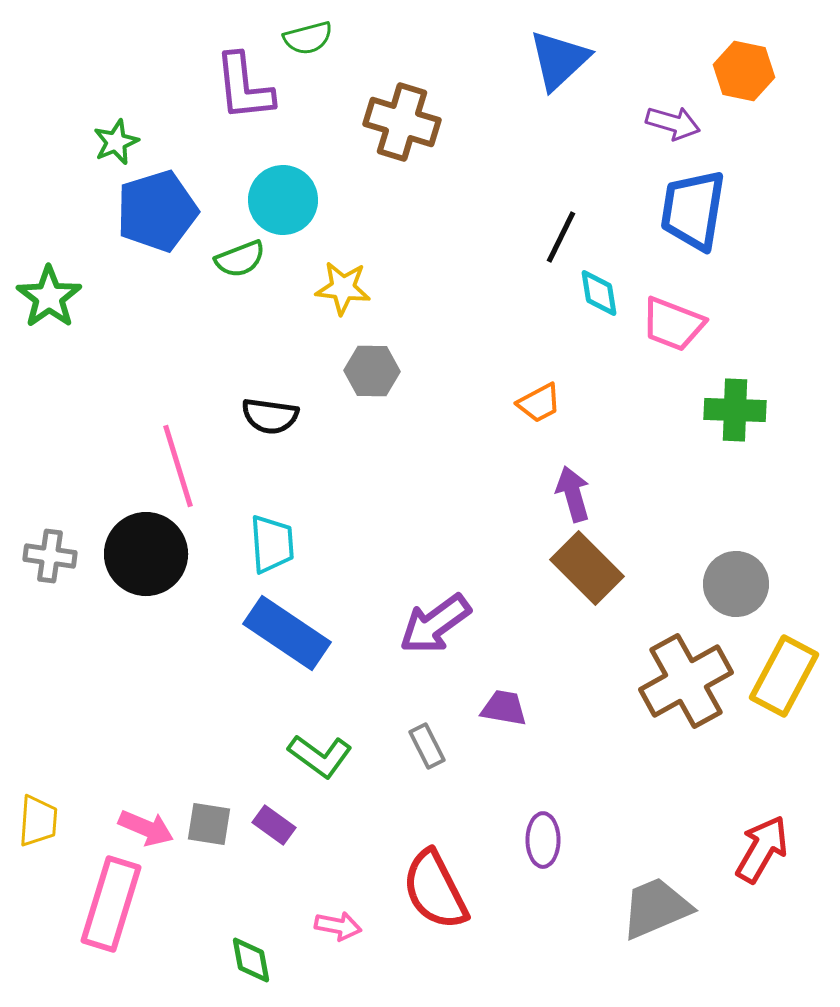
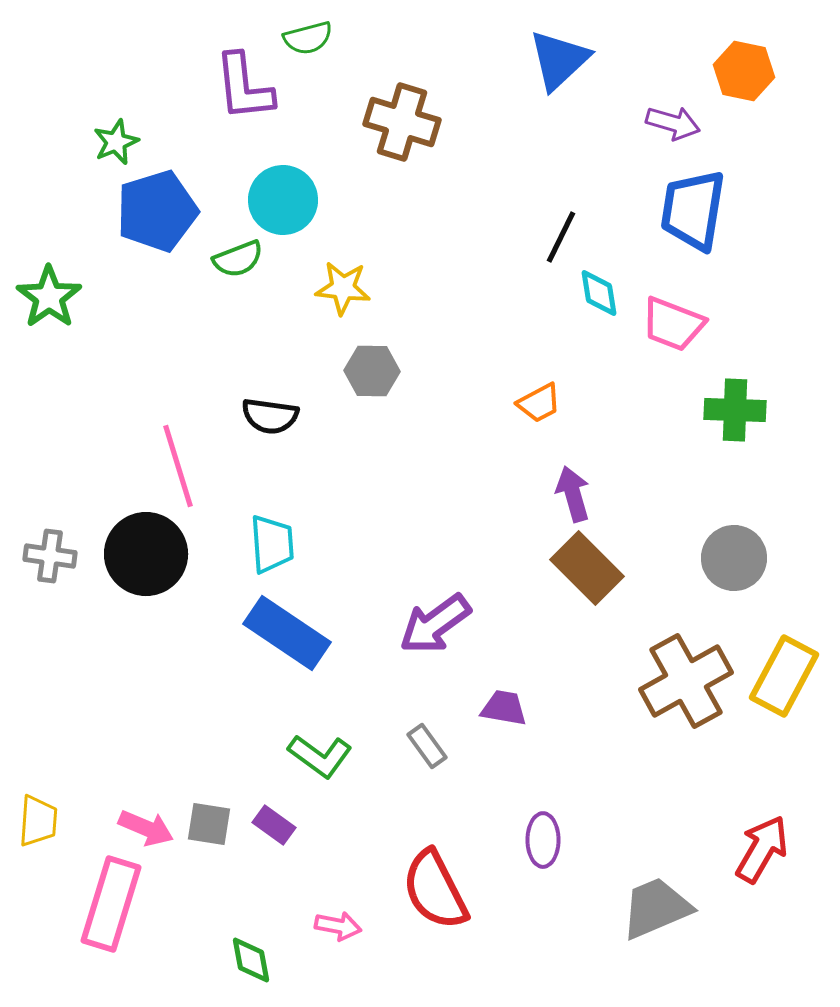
green semicircle at (240, 259): moved 2 px left
gray circle at (736, 584): moved 2 px left, 26 px up
gray rectangle at (427, 746): rotated 9 degrees counterclockwise
